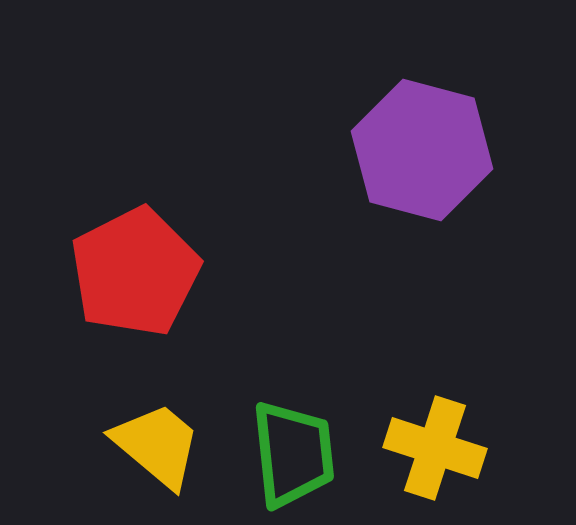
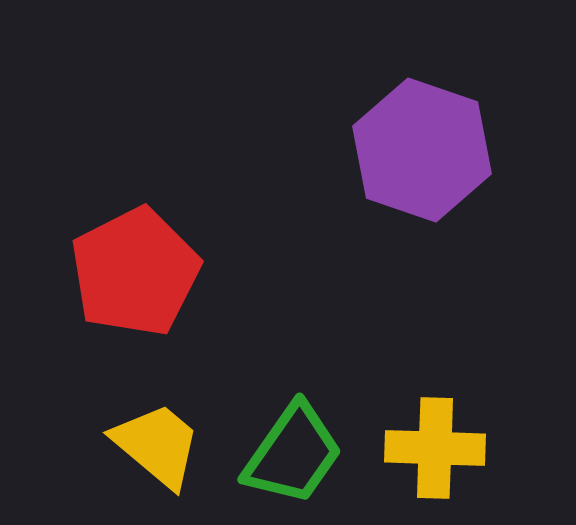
purple hexagon: rotated 4 degrees clockwise
yellow cross: rotated 16 degrees counterclockwise
green trapezoid: rotated 41 degrees clockwise
